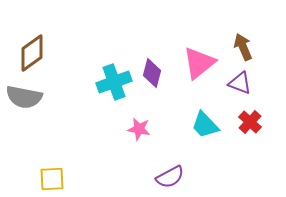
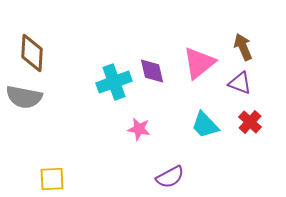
brown diamond: rotated 51 degrees counterclockwise
purple diamond: moved 2 px up; rotated 28 degrees counterclockwise
